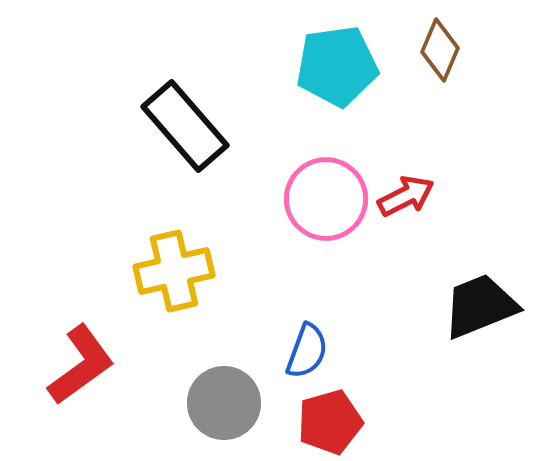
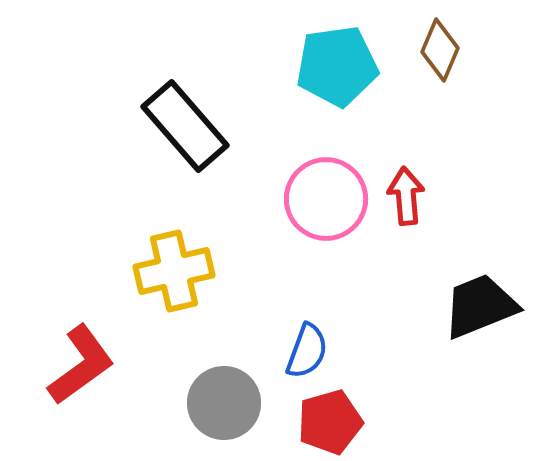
red arrow: rotated 68 degrees counterclockwise
